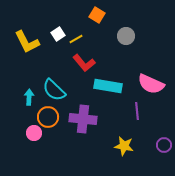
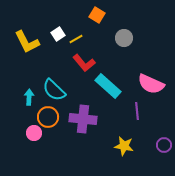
gray circle: moved 2 px left, 2 px down
cyan rectangle: rotated 32 degrees clockwise
